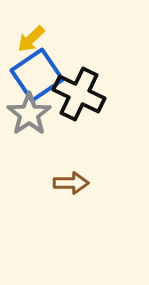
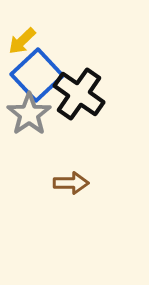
yellow arrow: moved 9 px left, 2 px down
blue square: rotated 9 degrees counterclockwise
black cross: rotated 9 degrees clockwise
